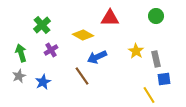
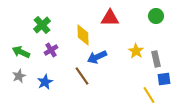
yellow diamond: rotated 60 degrees clockwise
green arrow: moved 1 px up; rotated 48 degrees counterclockwise
blue star: moved 2 px right
